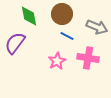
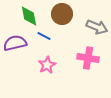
blue line: moved 23 px left
purple semicircle: rotated 40 degrees clockwise
pink star: moved 10 px left, 4 px down
